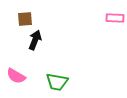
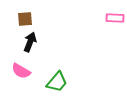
black arrow: moved 5 px left, 2 px down
pink semicircle: moved 5 px right, 5 px up
green trapezoid: rotated 60 degrees counterclockwise
